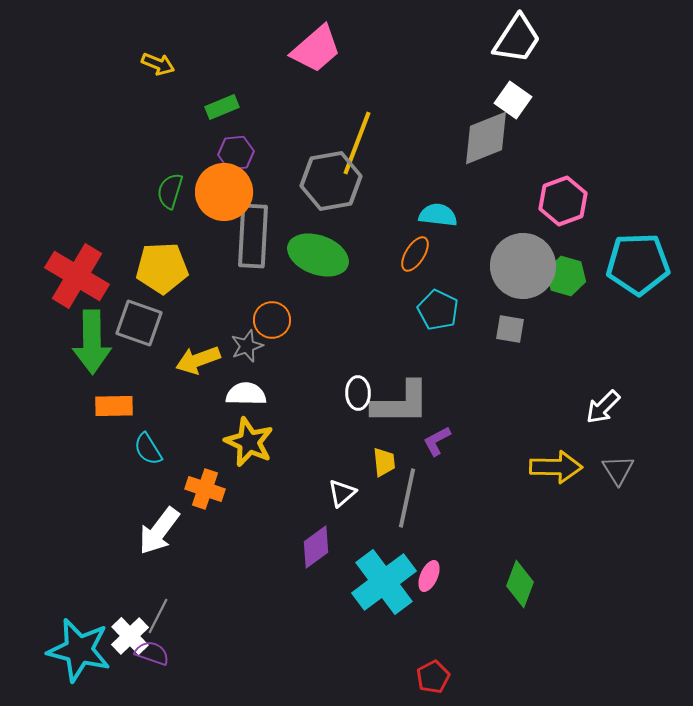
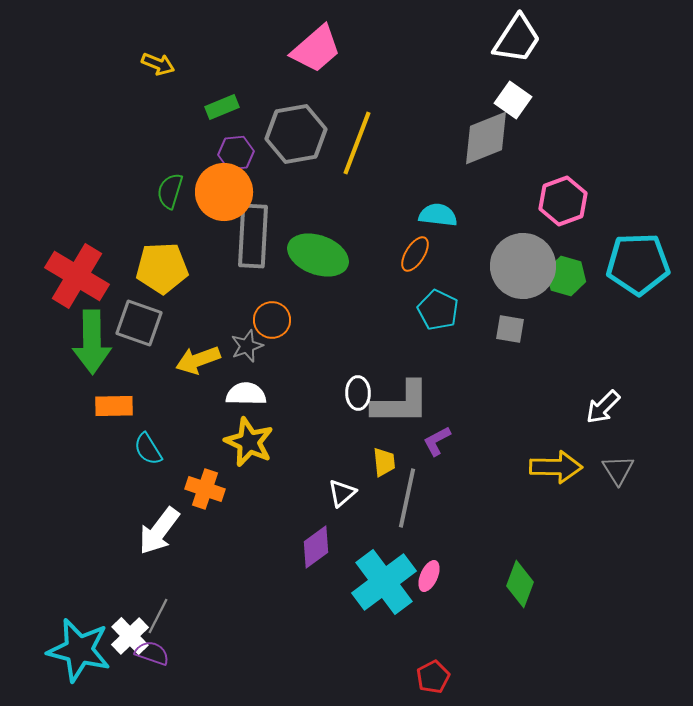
gray hexagon at (331, 181): moved 35 px left, 47 px up
